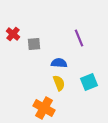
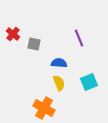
gray square: rotated 16 degrees clockwise
